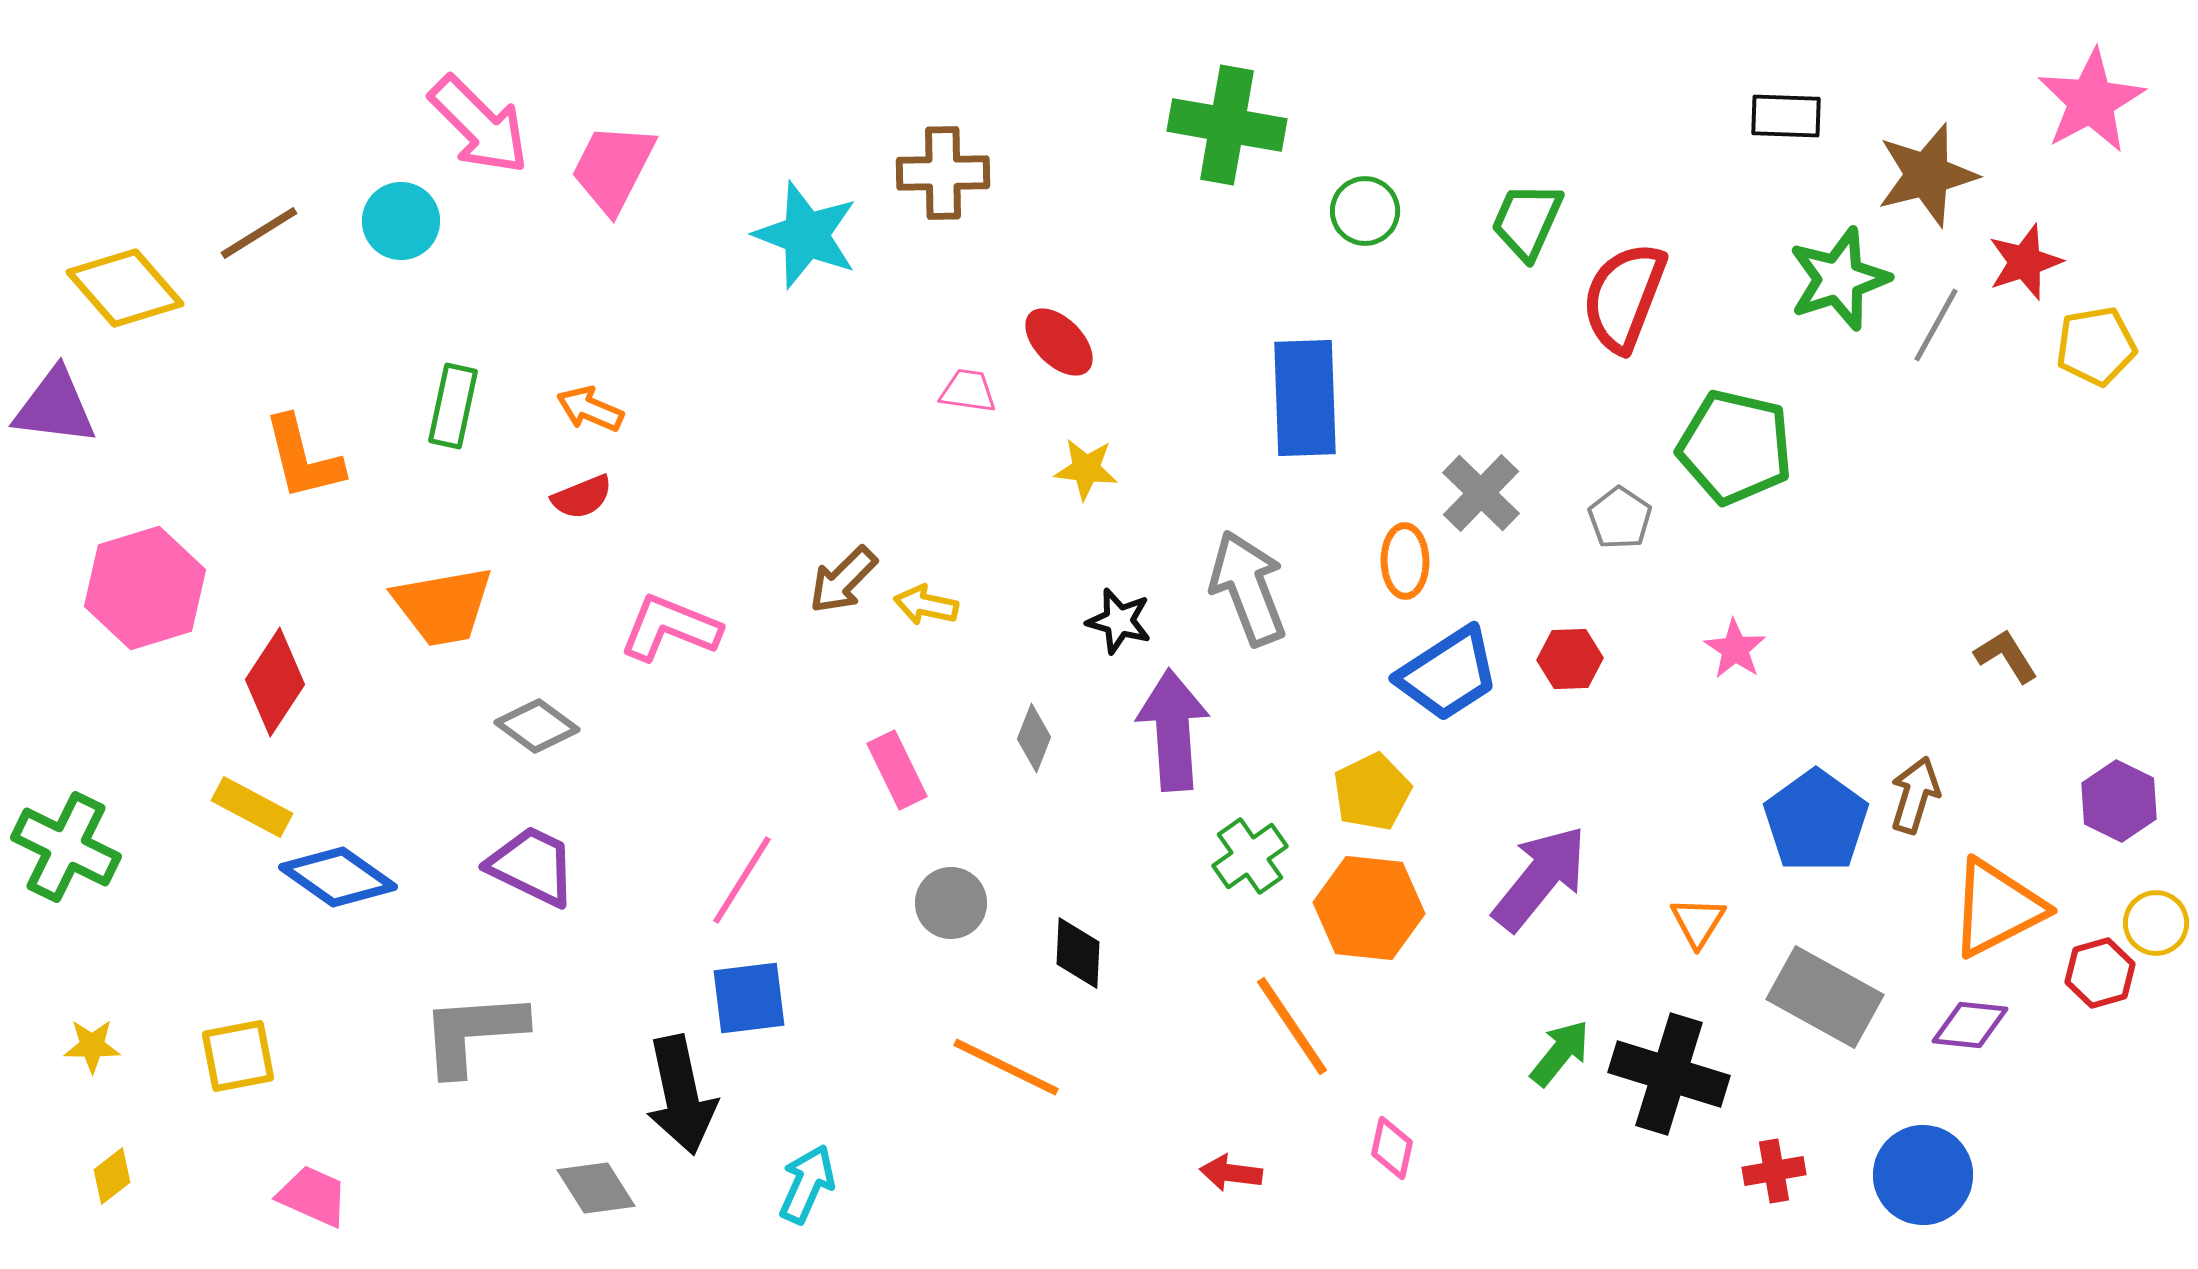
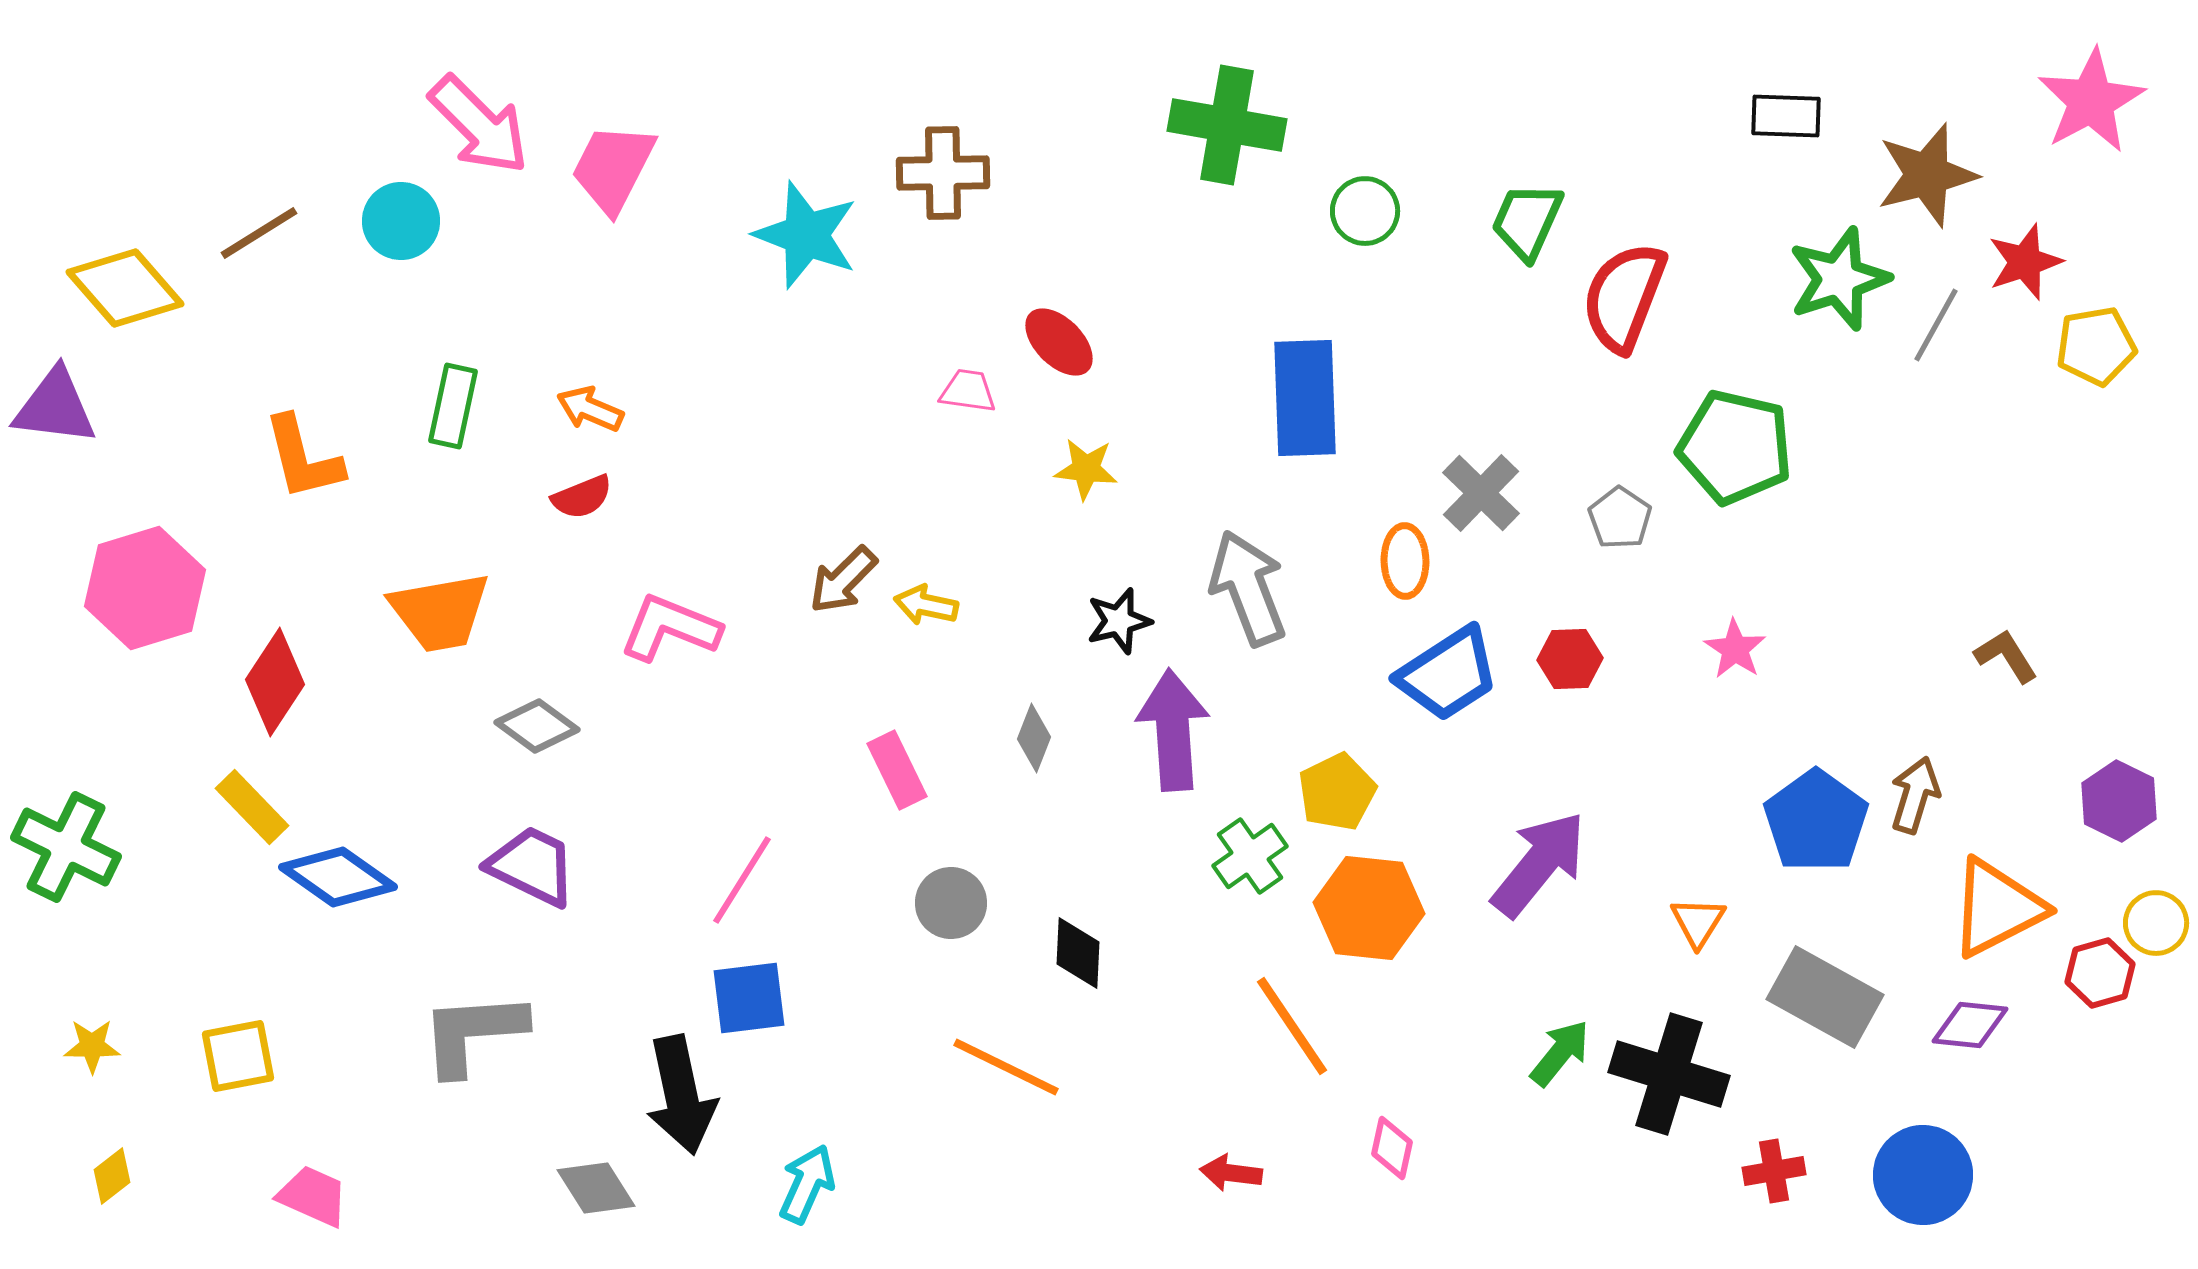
orange trapezoid at (443, 606): moved 3 px left, 6 px down
black star at (1119, 621): rotated 30 degrees counterclockwise
yellow pentagon at (1372, 792): moved 35 px left
yellow rectangle at (252, 807): rotated 18 degrees clockwise
purple arrow at (1540, 878): moved 1 px left, 14 px up
